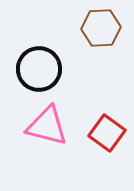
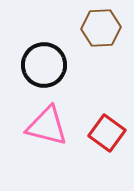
black circle: moved 5 px right, 4 px up
